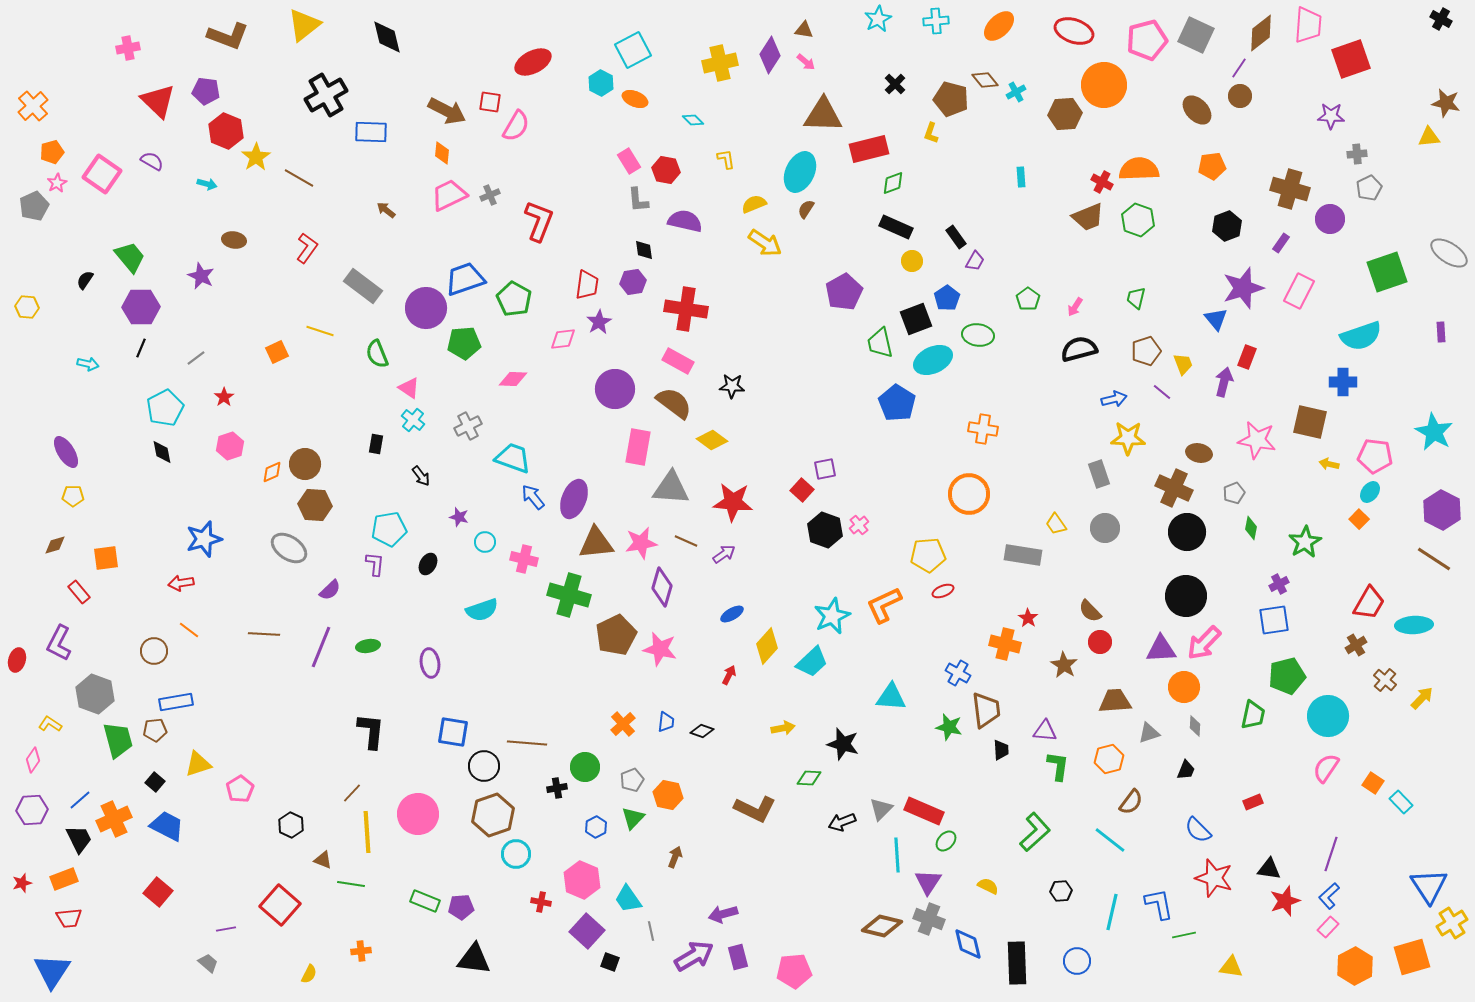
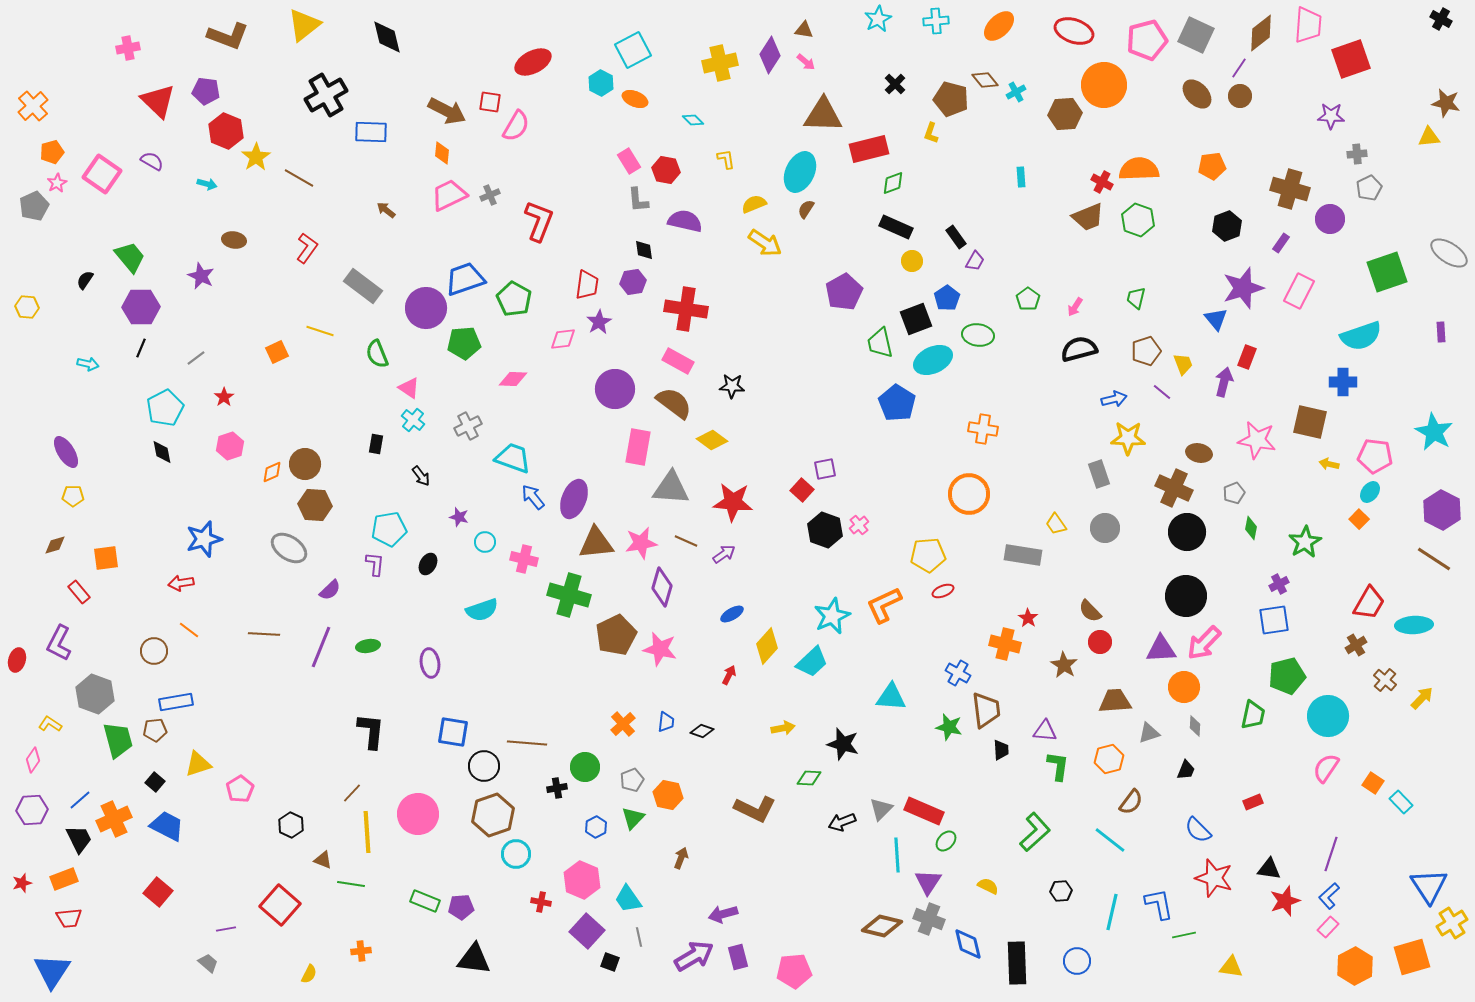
brown ellipse at (1197, 110): moved 16 px up
brown arrow at (675, 857): moved 6 px right, 1 px down
gray line at (651, 931): moved 12 px left, 6 px down
